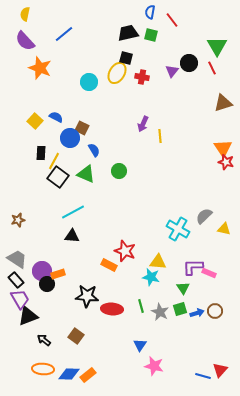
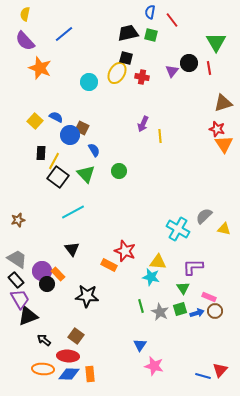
green triangle at (217, 46): moved 1 px left, 4 px up
red line at (212, 68): moved 3 px left; rotated 16 degrees clockwise
blue circle at (70, 138): moved 3 px up
orange triangle at (223, 148): moved 1 px right, 4 px up
red star at (226, 162): moved 9 px left, 33 px up
green triangle at (86, 174): rotated 24 degrees clockwise
black triangle at (72, 236): moved 13 px down; rotated 49 degrees clockwise
pink rectangle at (209, 273): moved 24 px down
orange rectangle at (58, 274): rotated 64 degrees clockwise
red ellipse at (112, 309): moved 44 px left, 47 px down
orange rectangle at (88, 375): moved 2 px right, 1 px up; rotated 56 degrees counterclockwise
